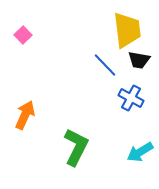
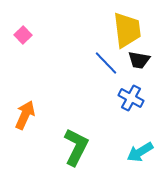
blue line: moved 1 px right, 2 px up
